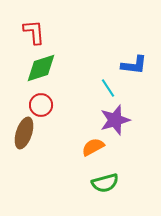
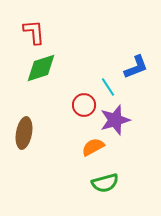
blue L-shape: moved 2 px right, 2 px down; rotated 28 degrees counterclockwise
cyan line: moved 1 px up
red circle: moved 43 px right
brown ellipse: rotated 8 degrees counterclockwise
